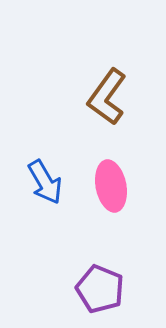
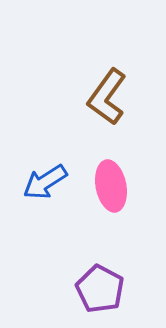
blue arrow: rotated 87 degrees clockwise
purple pentagon: rotated 6 degrees clockwise
